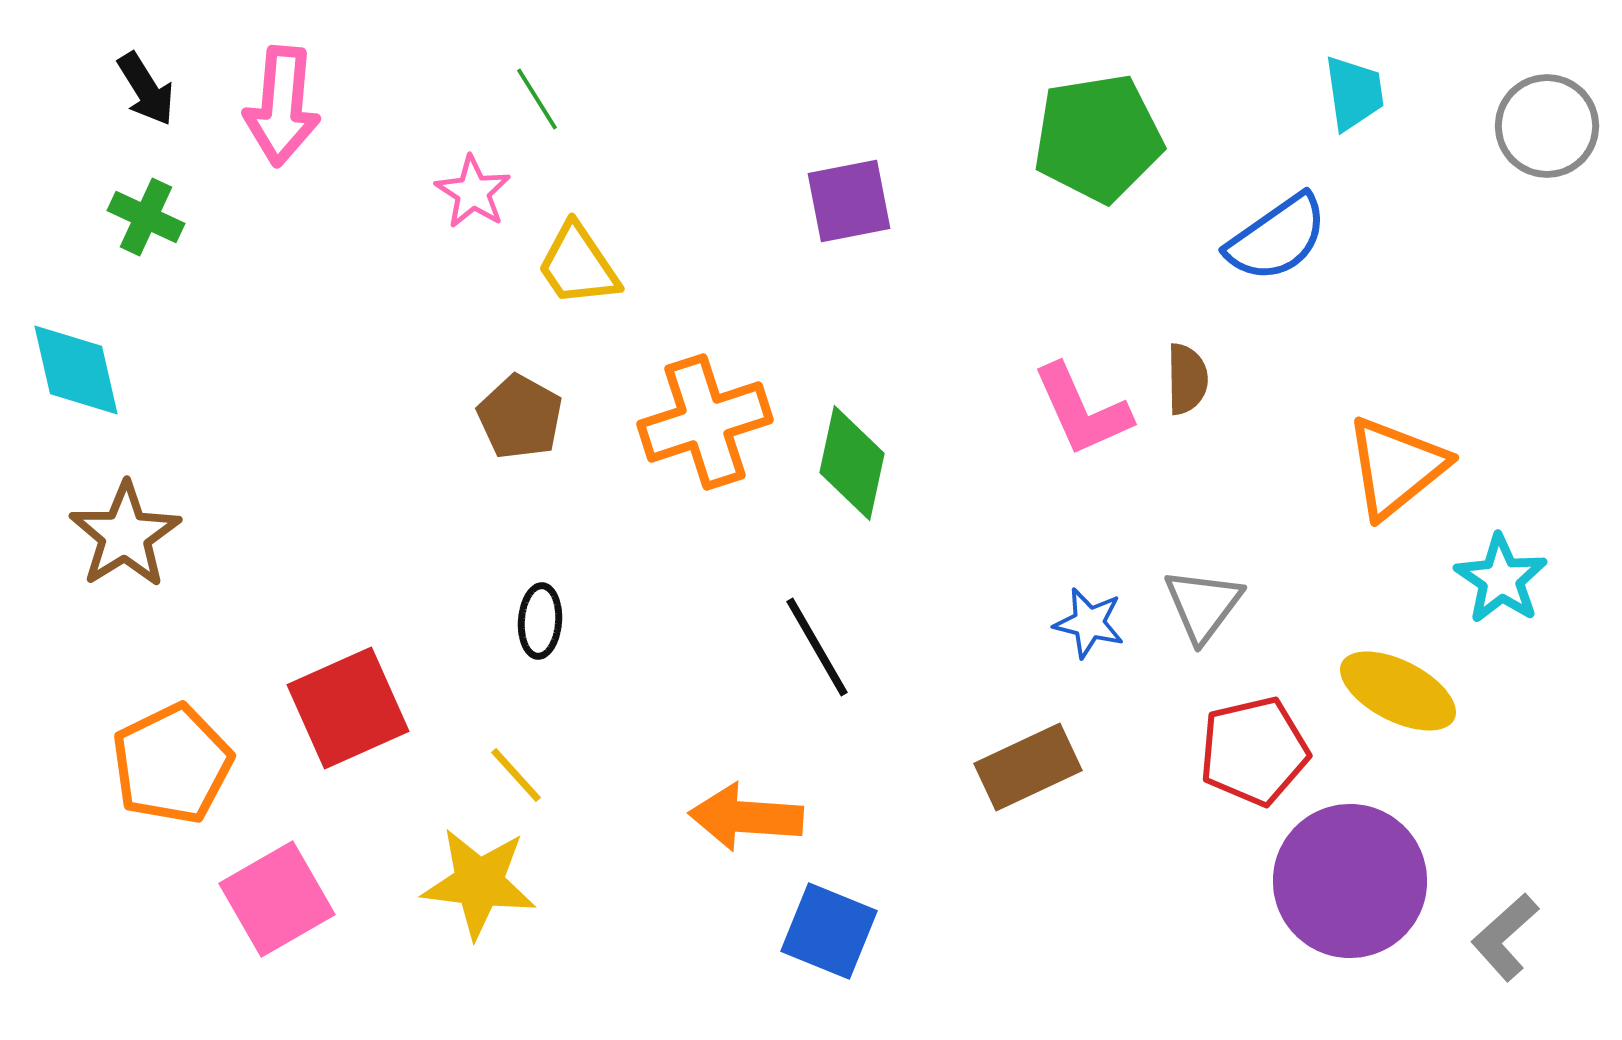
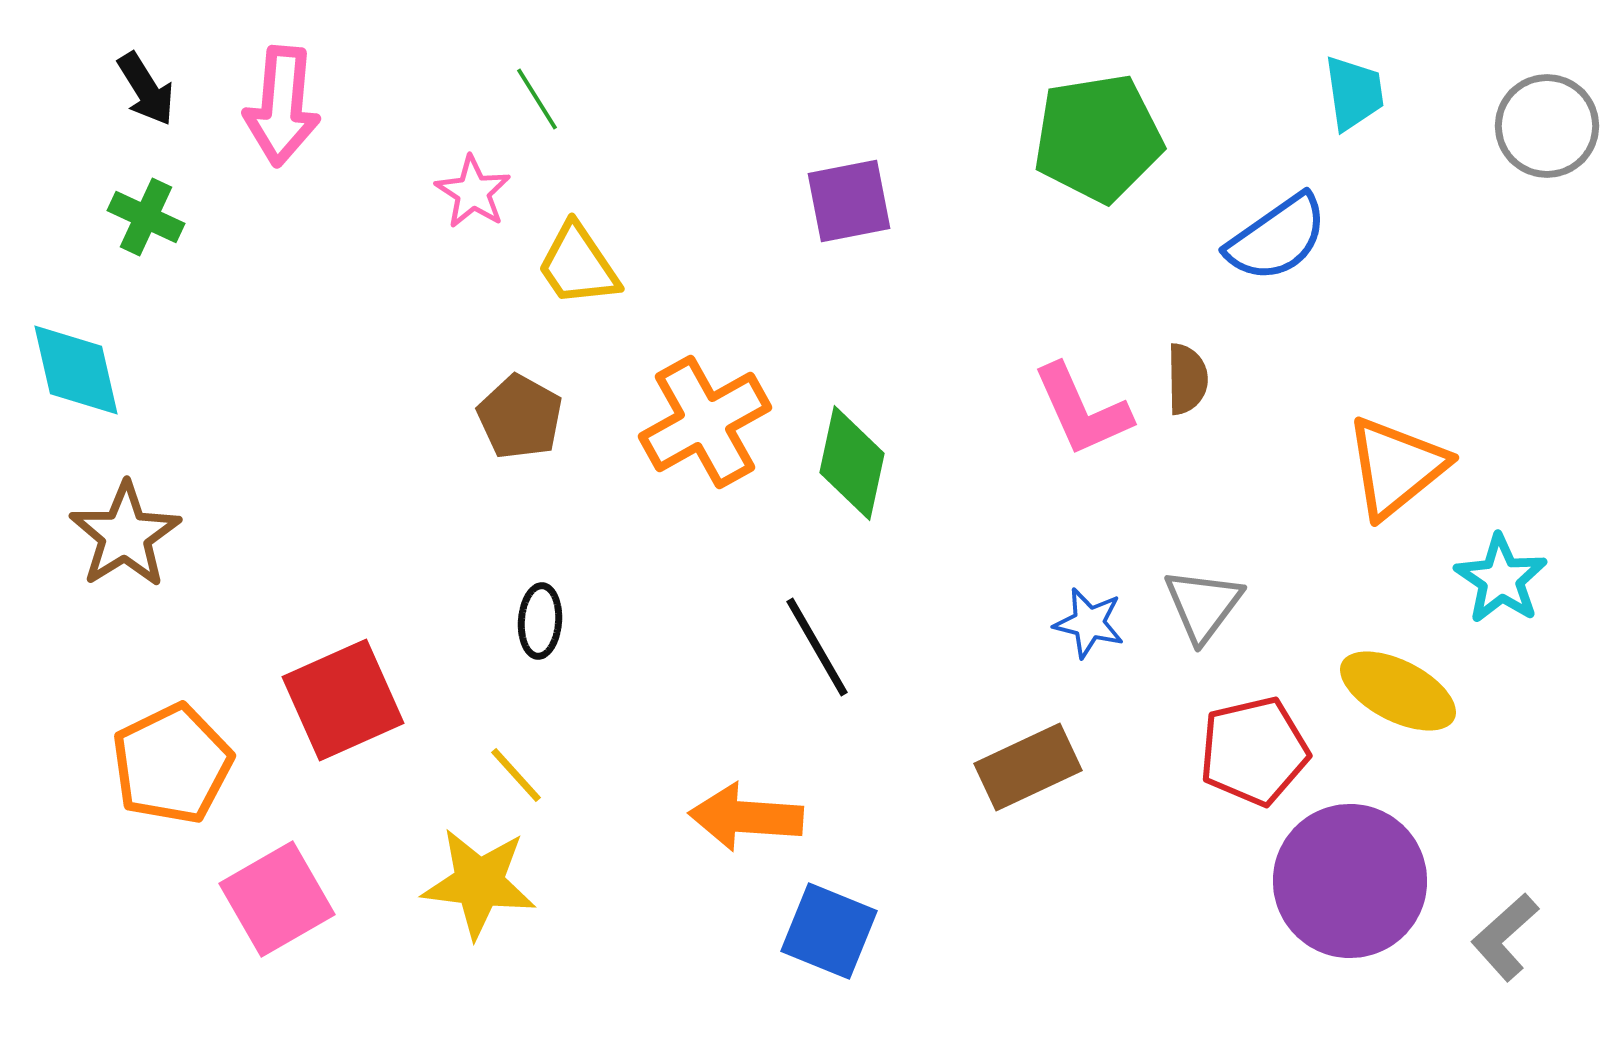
orange cross: rotated 11 degrees counterclockwise
red square: moved 5 px left, 8 px up
